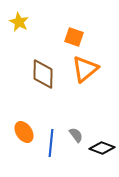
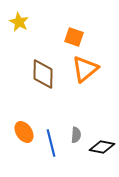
gray semicircle: rotated 42 degrees clockwise
blue line: rotated 20 degrees counterclockwise
black diamond: moved 1 px up; rotated 10 degrees counterclockwise
